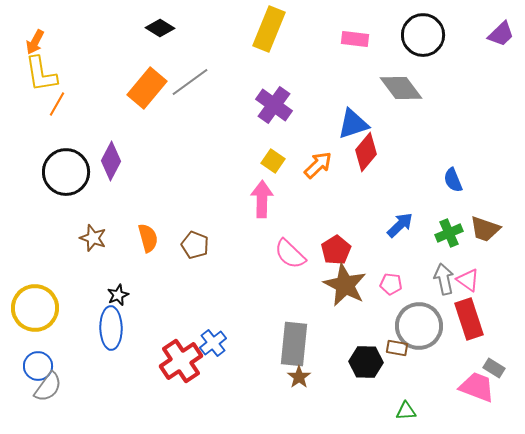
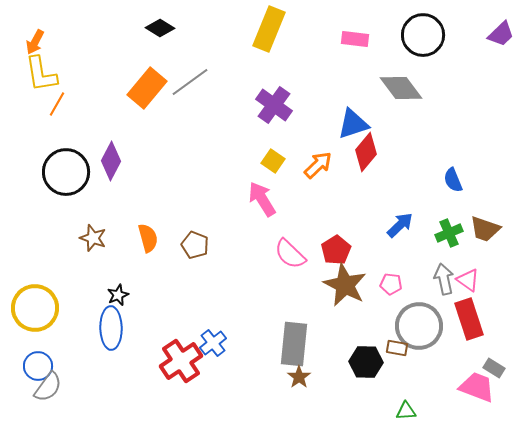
pink arrow at (262, 199): rotated 33 degrees counterclockwise
